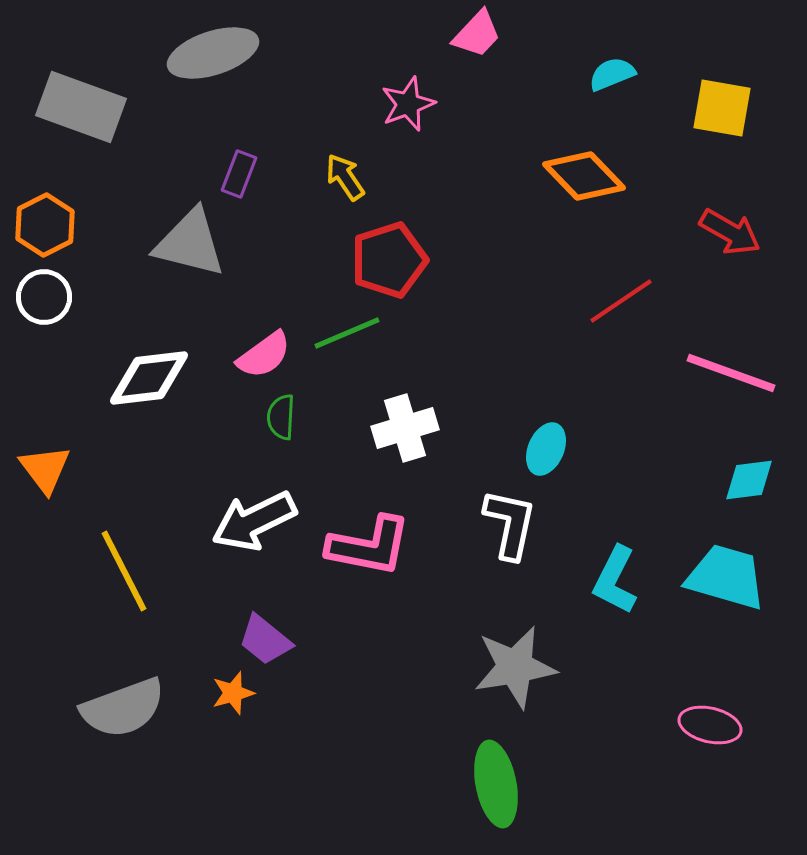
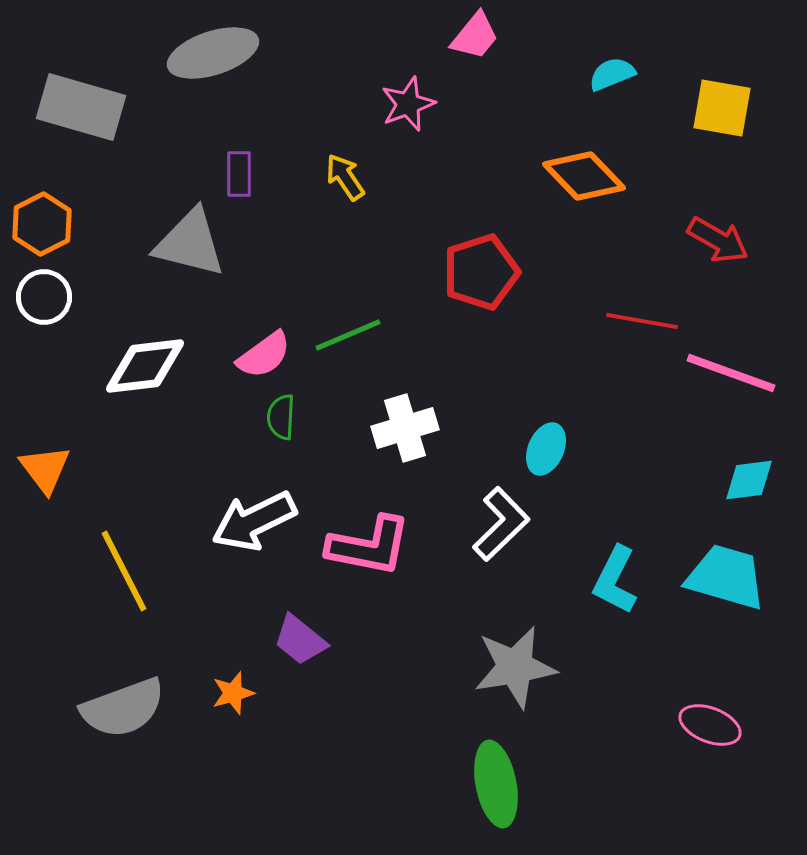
pink trapezoid: moved 2 px left, 2 px down; rotated 4 degrees counterclockwise
gray rectangle: rotated 4 degrees counterclockwise
purple rectangle: rotated 21 degrees counterclockwise
orange hexagon: moved 3 px left, 1 px up
red arrow: moved 12 px left, 8 px down
red pentagon: moved 92 px right, 12 px down
red line: moved 21 px right, 20 px down; rotated 44 degrees clockwise
green line: moved 1 px right, 2 px down
white diamond: moved 4 px left, 12 px up
white L-shape: moved 9 px left; rotated 34 degrees clockwise
purple trapezoid: moved 35 px right
pink ellipse: rotated 8 degrees clockwise
